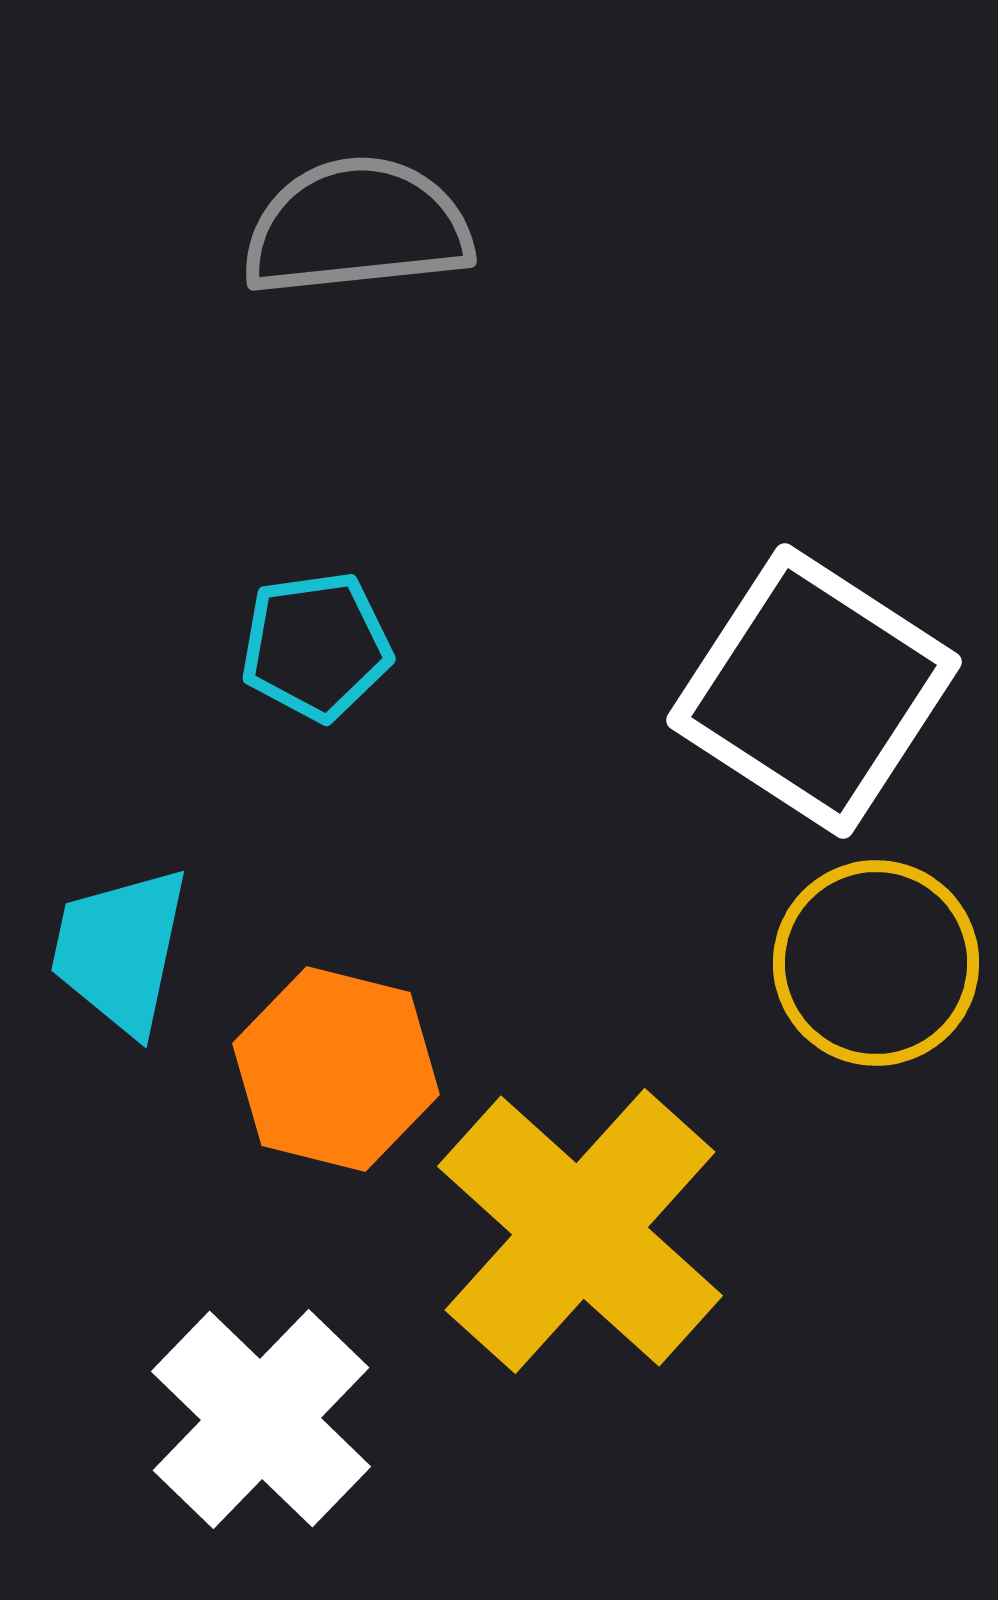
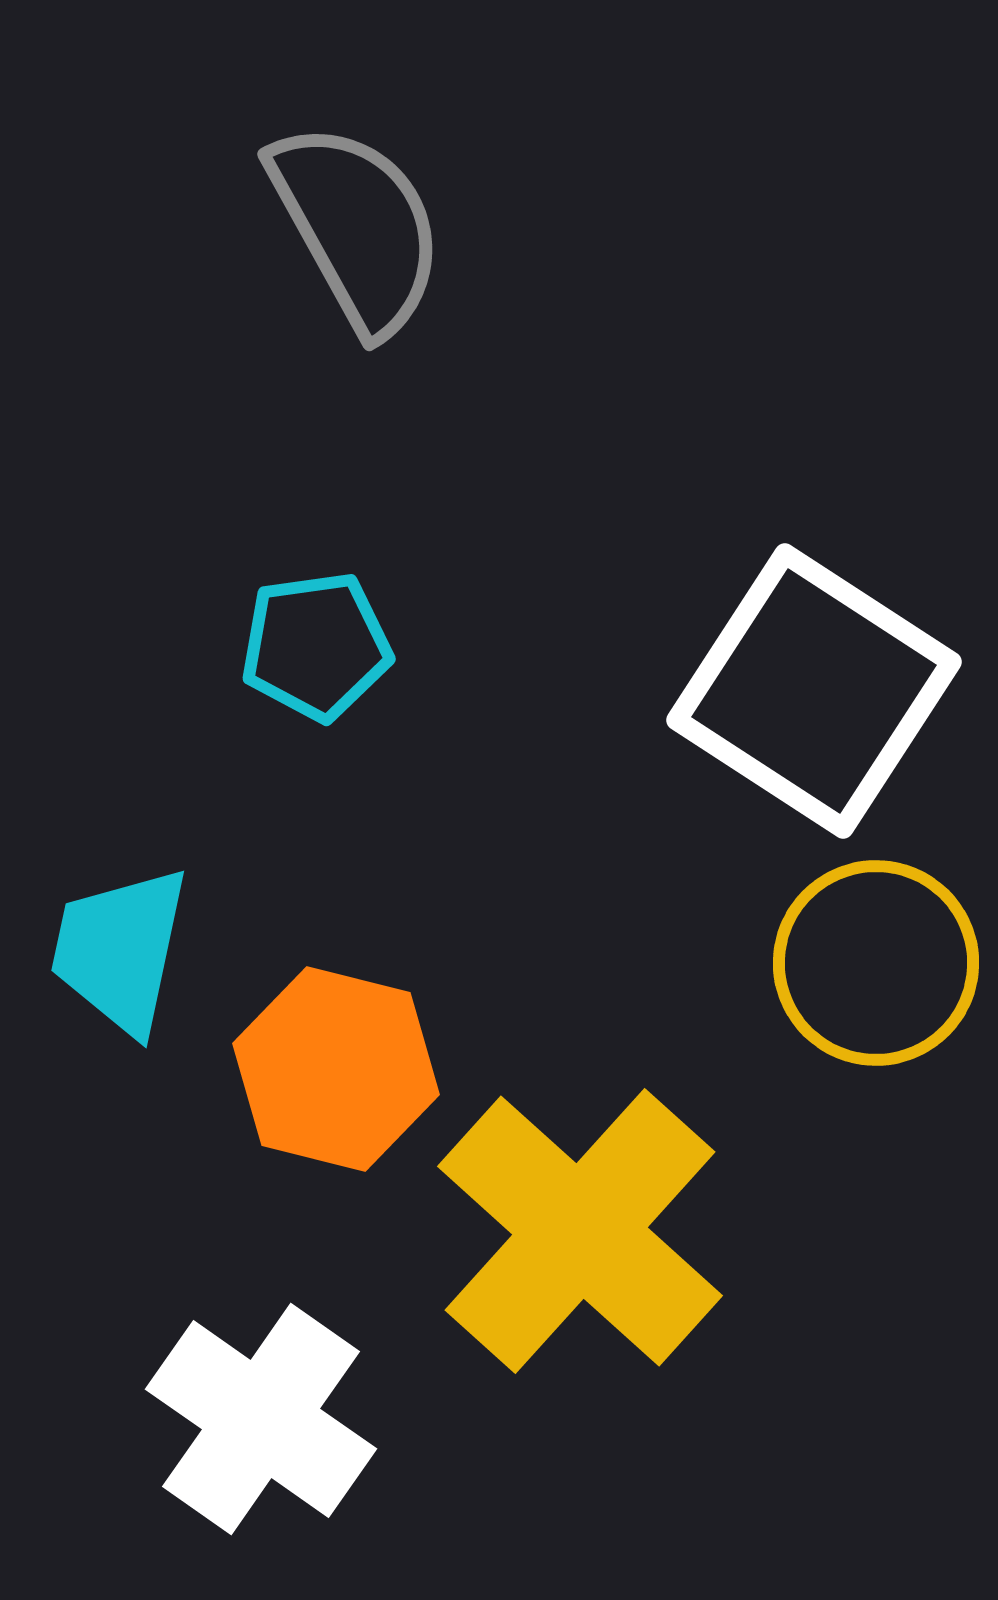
gray semicircle: rotated 67 degrees clockwise
white cross: rotated 9 degrees counterclockwise
